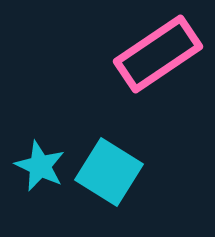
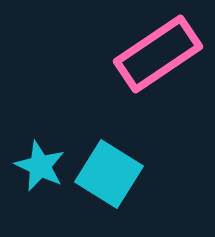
cyan square: moved 2 px down
